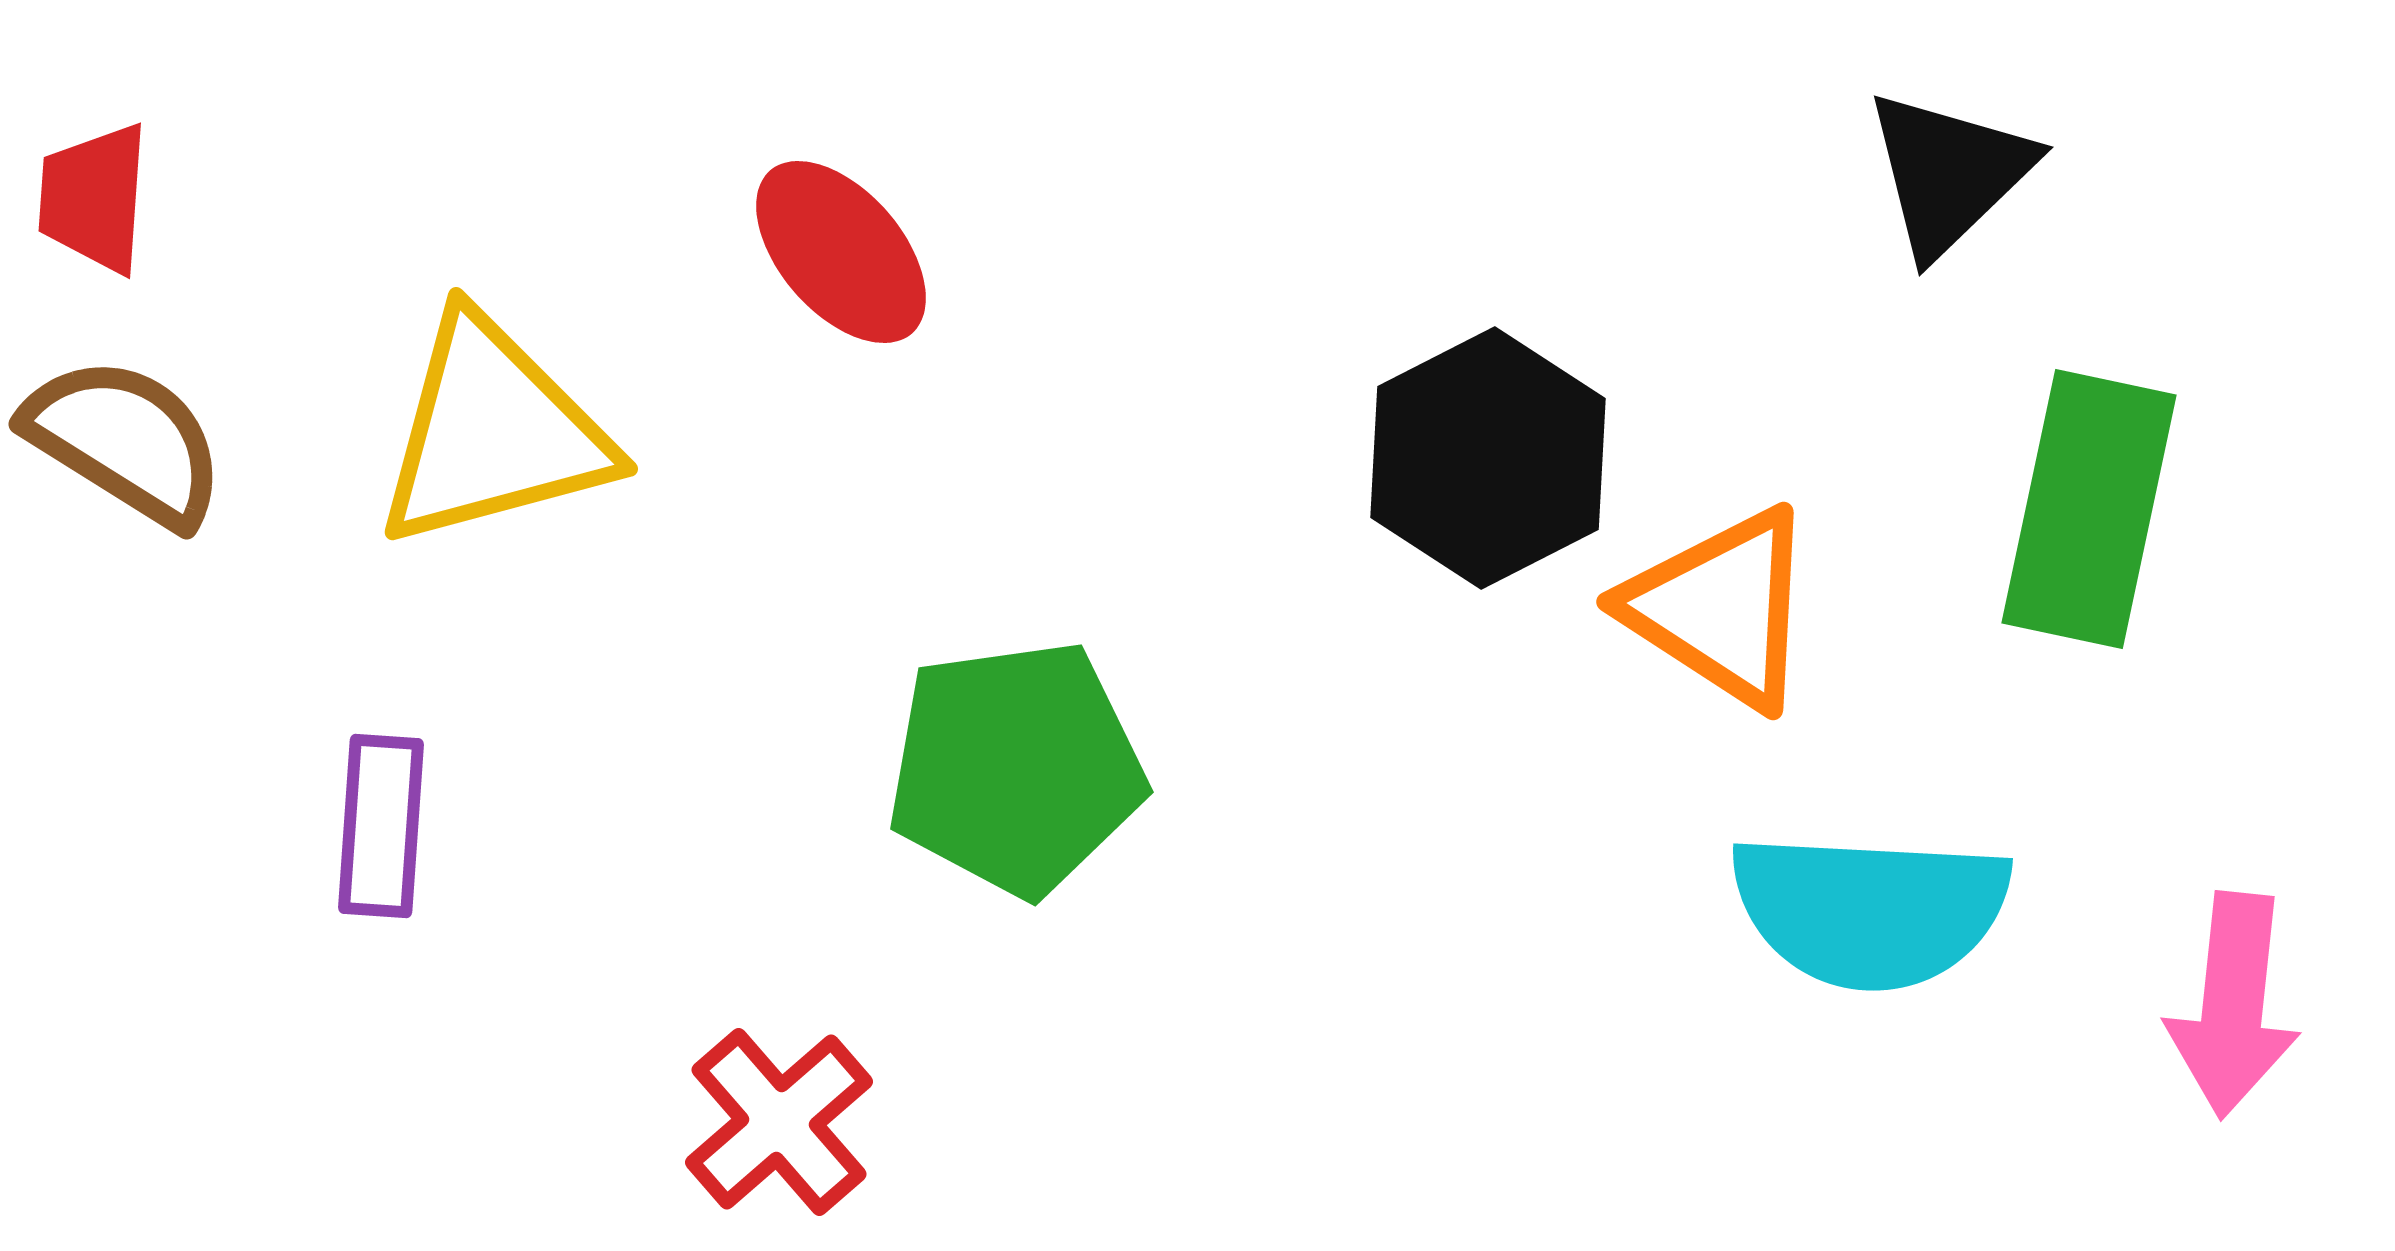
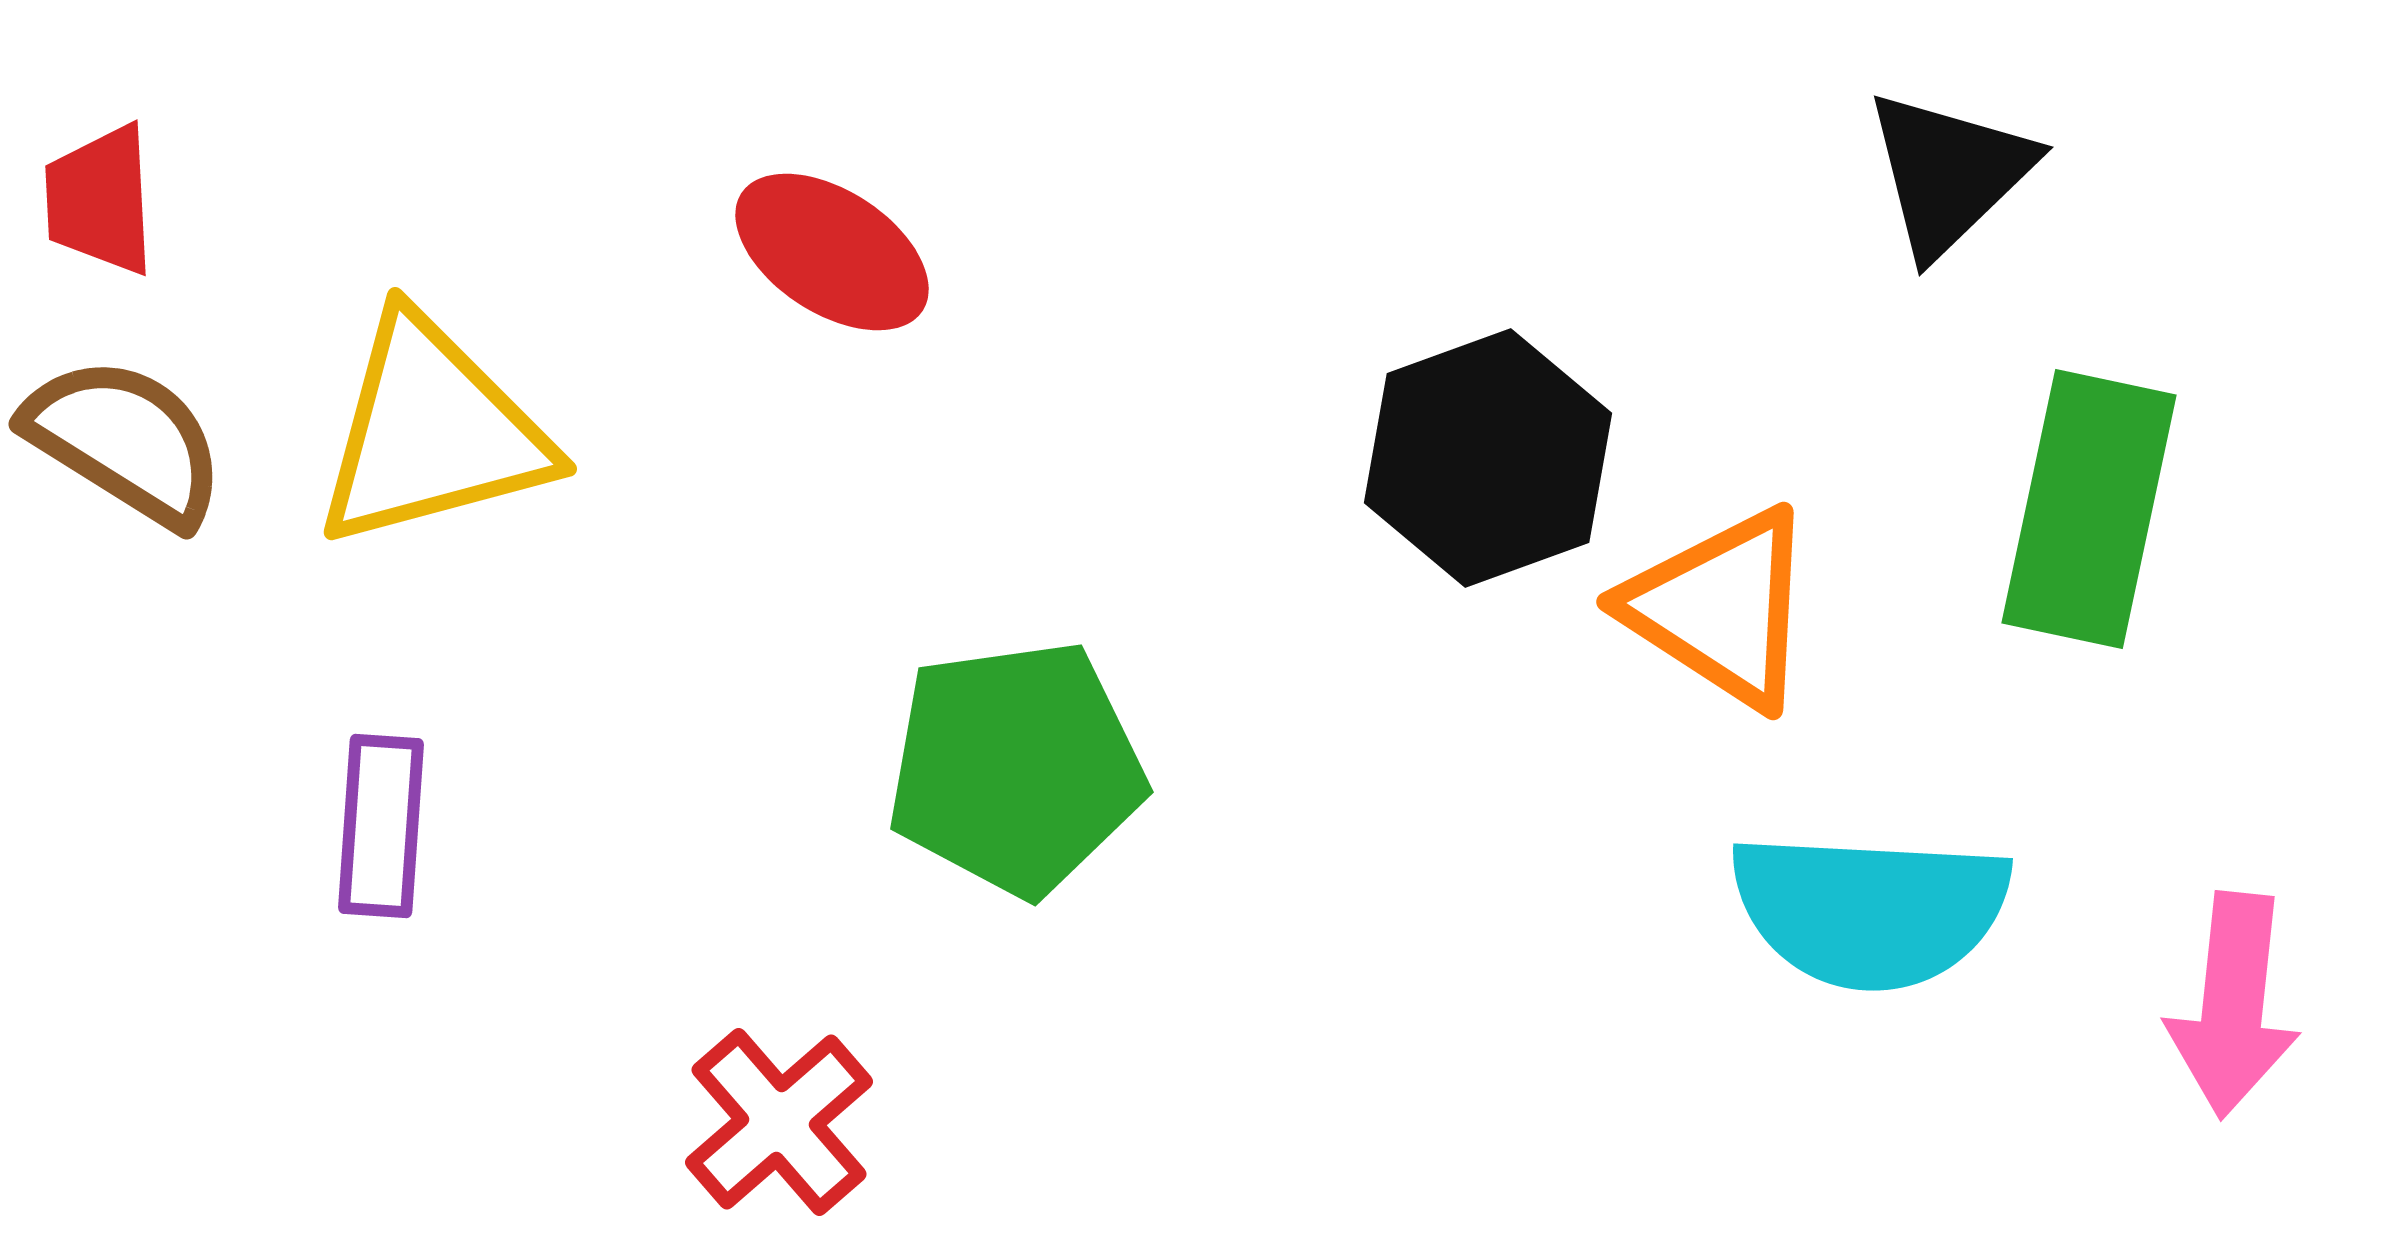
red trapezoid: moved 6 px right, 2 px down; rotated 7 degrees counterclockwise
red ellipse: moved 9 px left; rotated 16 degrees counterclockwise
yellow triangle: moved 61 px left
black hexagon: rotated 7 degrees clockwise
